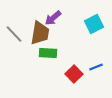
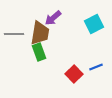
gray line: rotated 48 degrees counterclockwise
green rectangle: moved 9 px left, 1 px up; rotated 66 degrees clockwise
